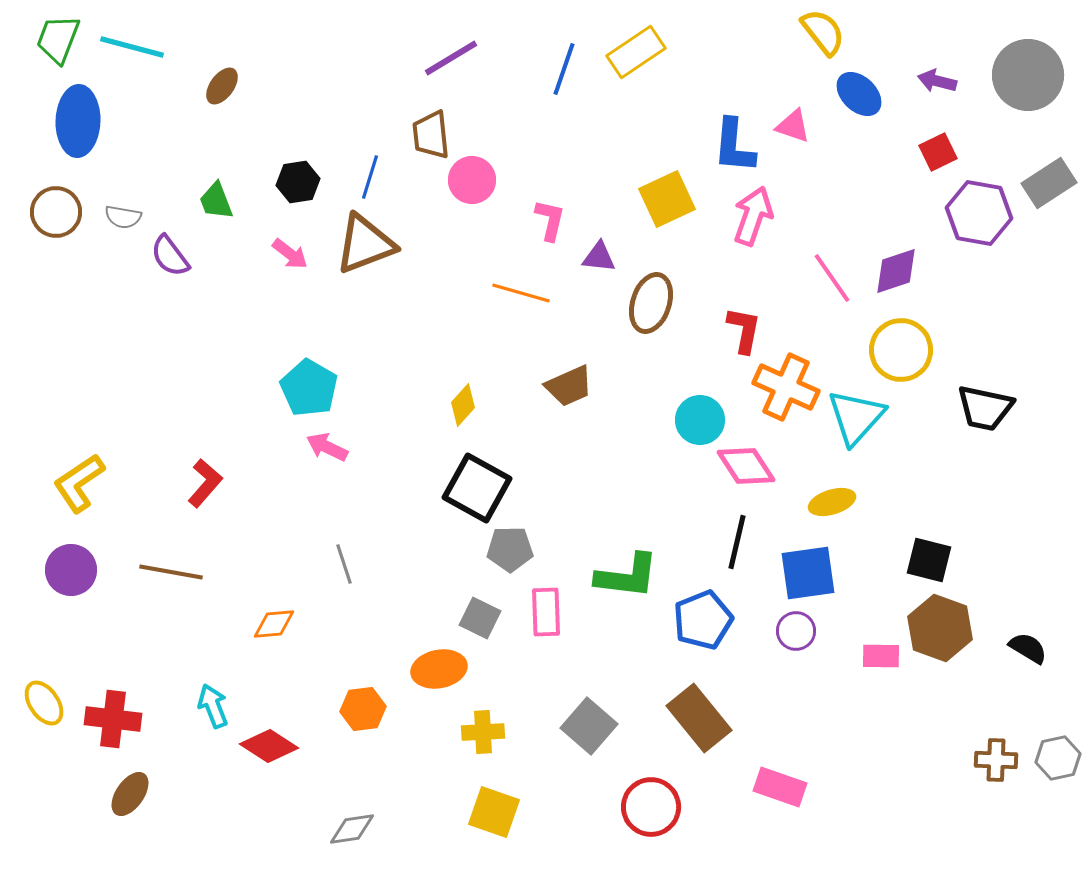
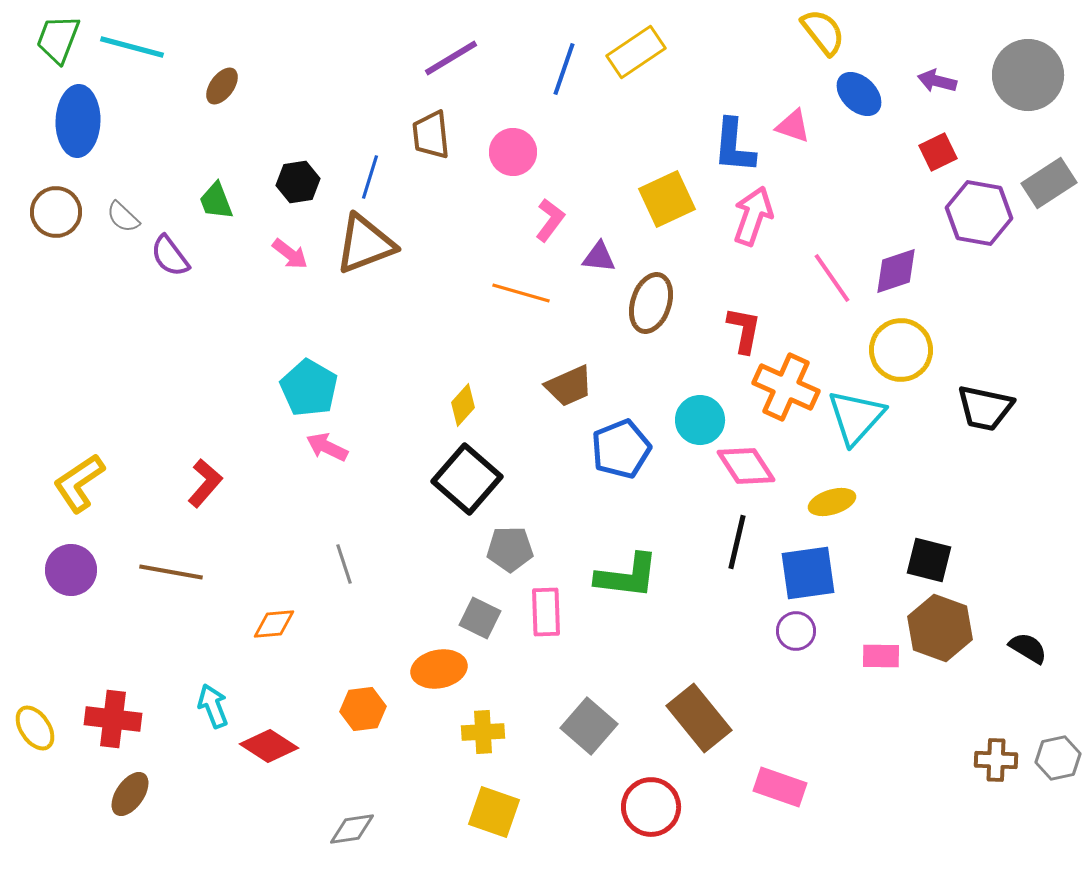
pink circle at (472, 180): moved 41 px right, 28 px up
gray semicircle at (123, 217): rotated 33 degrees clockwise
pink L-shape at (550, 220): rotated 24 degrees clockwise
black square at (477, 488): moved 10 px left, 9 px up; rotated 12 degrees clockwise
blue pentagon at (703, 620): moved 82 px left, 171 px up
yellow ellipse at (44, 703): moved 9 px left, 25 px down
